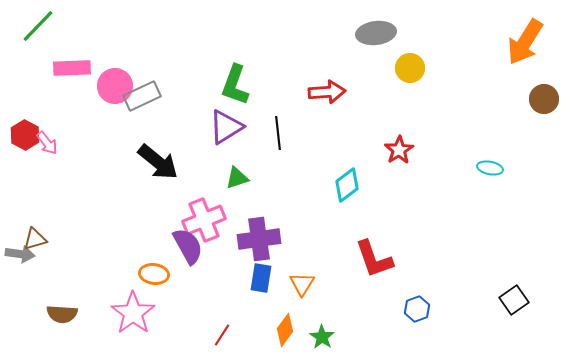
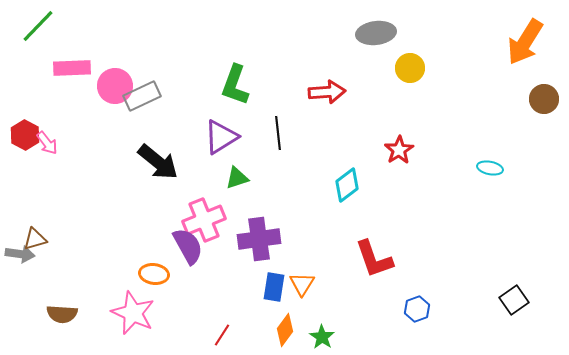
purple triangle: moved 5 px left, 10 px down
blue rectangle: moved 13 px right, 9 px down
pink star: rotated 12 degrees counterclockwise
